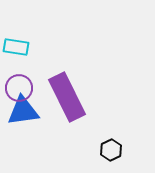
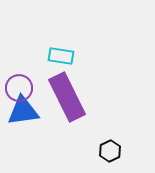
cyan rectangle: moved 45 px right, 9 px down
black hexagon: moved 1 px left, 1 px down
